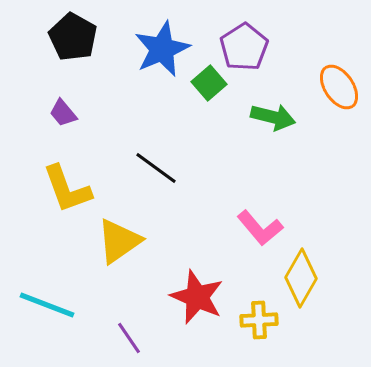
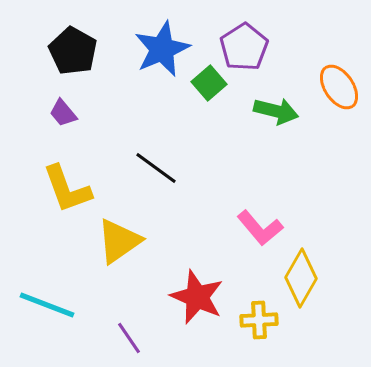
black pentagon: moved 14 px down
green arrow: moved 3 px right, 6 px up
